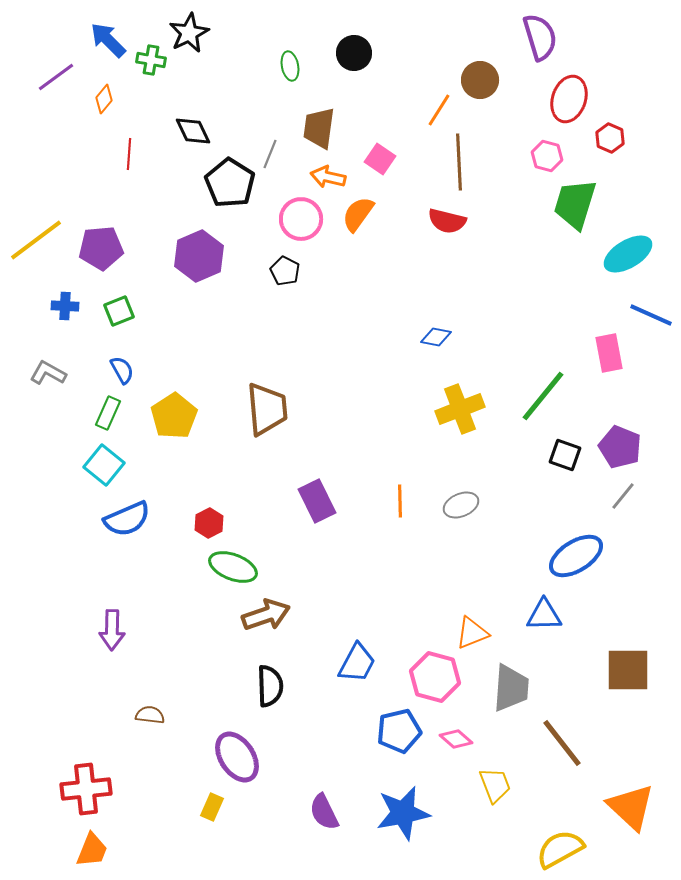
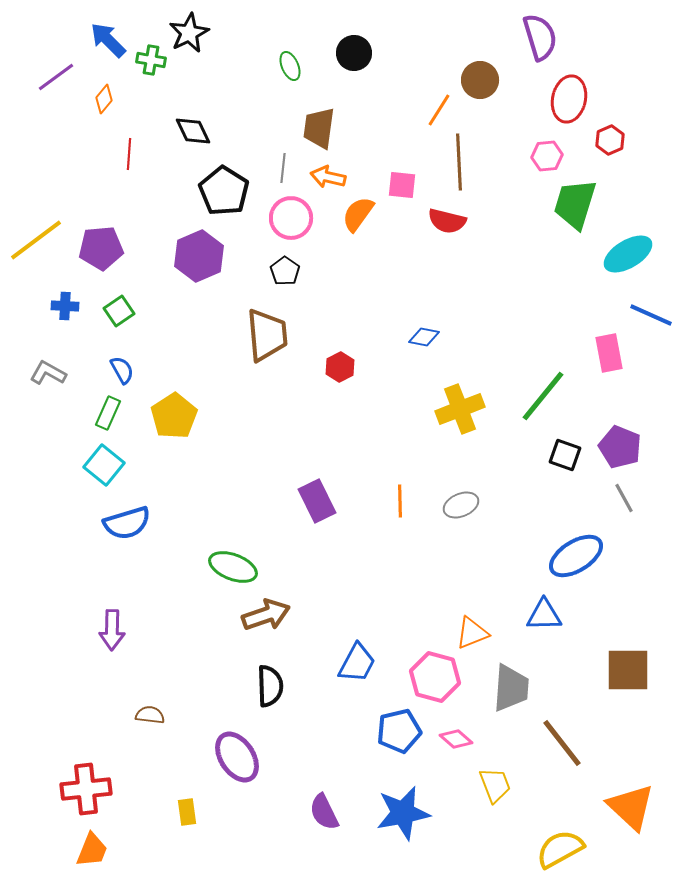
green ellipse at (290, 66): rotated 12 degrees counterclockwise
red ellipse at (569, 99): rotated 6 degrees counterclockwise
red hexagon at (610, 138): moved 2 px down; rotated 12 degrees clockwise
gray line at (270, 154): moved 13 px right, 14 px down; rotated 16 degrees counterclockwise
pink hexagon at (547, 156): rotated 20 degrees counterclockwise
pink square at (380, 159): moved 22 px right, 26 px down; rotated 28 degrees counterclockwise
black pentagon at (230, 183): moved 6 px left, 8 px down
pink circle at (301, 219): moved 10 px left, 1 px up
black pentagon at (285, 271): rotated 8 degrees clockwise
green square at (119, 311): rotated 12 degrees counterclockwise
blue diamond at (436, 337): moved 12 px left
brown trapezoid at (267, 409): moved 74 px up
gray line at (623, 496): moved 1 px right, 2 px down; rotated 68 degrees counterclockwise
blue semicircle at (127, 519): moved 4 px down; rotated 6 degrees clockwise
red hexagon at (209, 523): moved 131 px right, 156 px up
yellow rectangle at (212, 807): moved 25 px left, 5 px down; rotated 32 degrees counterclockwise
